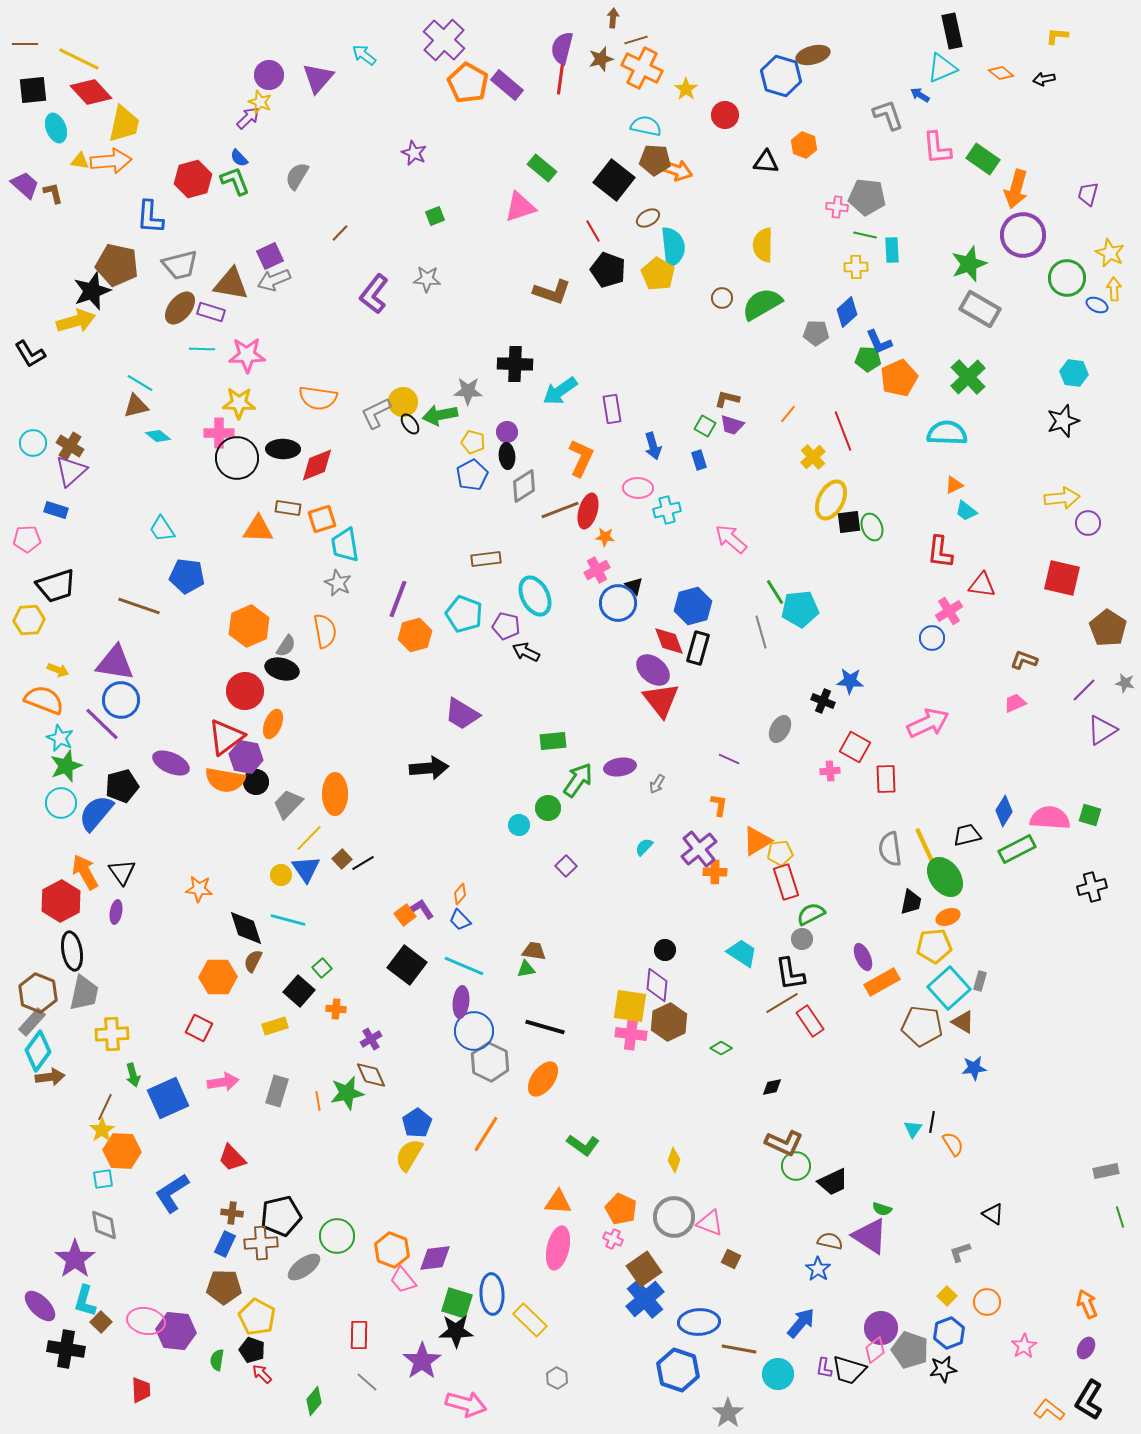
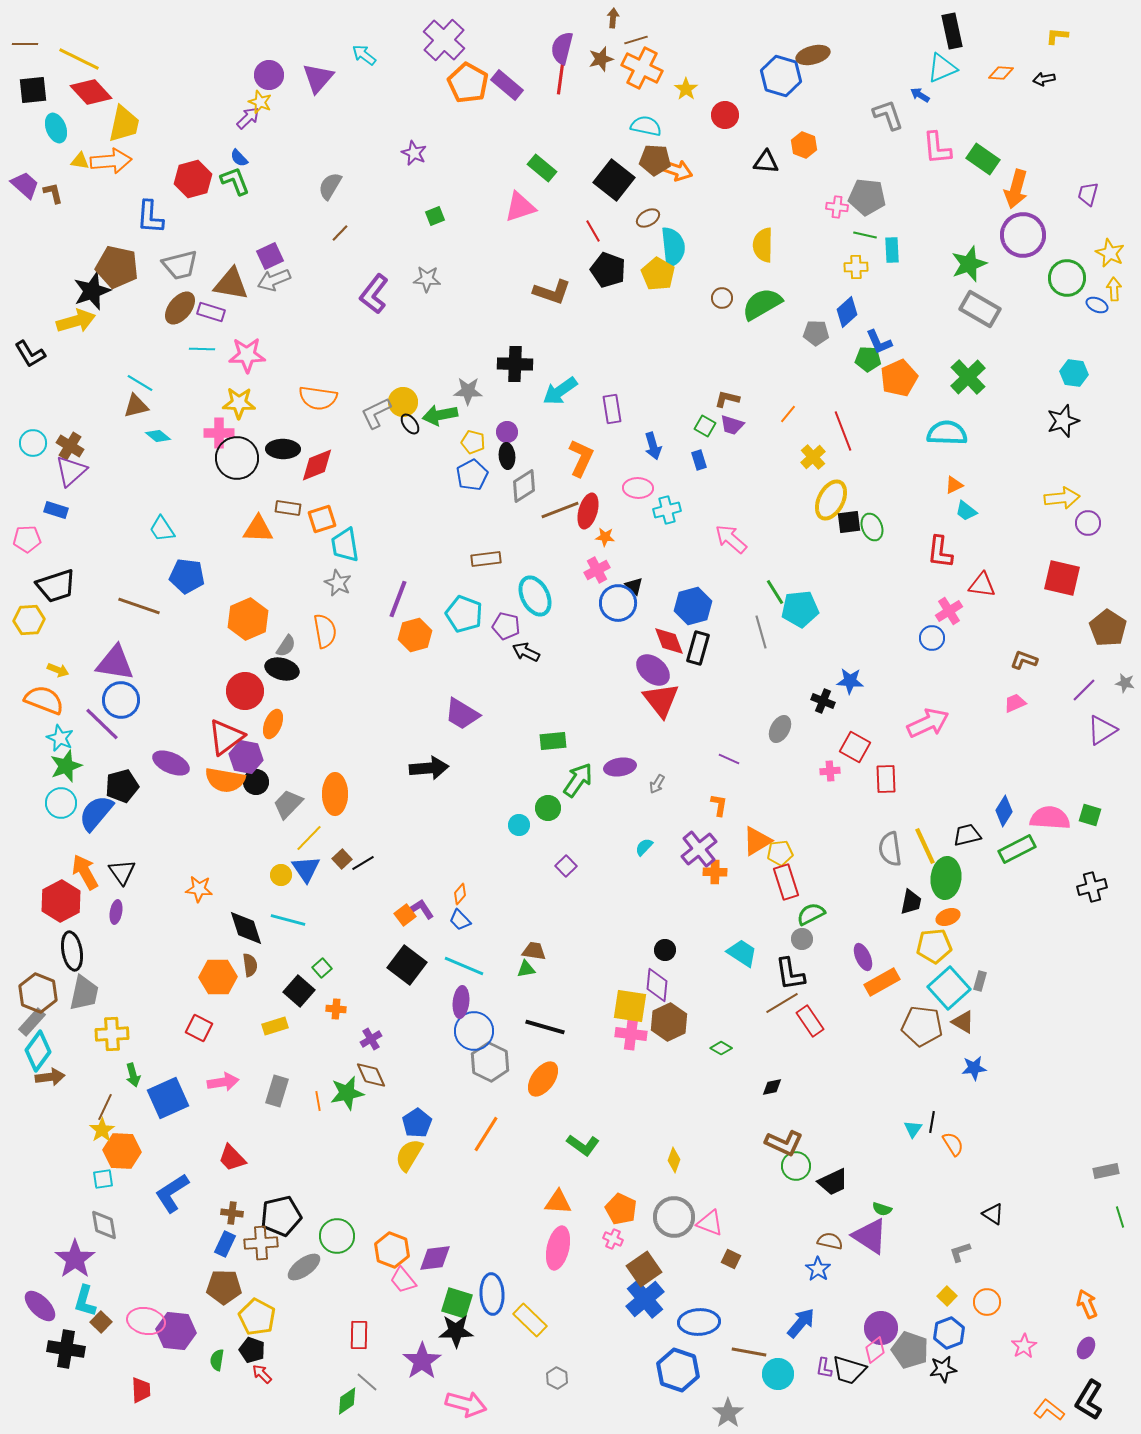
orange diamond at (1001, 73): rotated 35 degrees counterclockwise
gray semicircle at (297, 176): moved 33 px right, 10 px down
brown pentagon at (117, 265): moved 2 px down
orange hexagon at (249, 626): moved 1 px left, 7 px up
green ellipse at (945, 877): moved 1 px right, 1 px down; rotated 42 degrees clockwise
brown semicircle at (253, 961): moved 3 px left, 4 px down; rotated 145 degrees clockwise
brown line at (739, 1349): moved 10 px right, 3 px down
green diamond at (314, 1401): moved 33 px right; rotated 16 degrees clockwise
